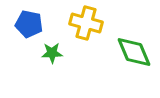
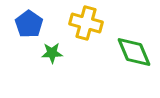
blue pentagon: rotated 24 degrees clockwise
